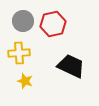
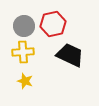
gray circle: moved 1 px right, 5 px down
yellow cross: moved 4 px right, 1 px up
black trapezoid: moved 1 px left, 11 px up
